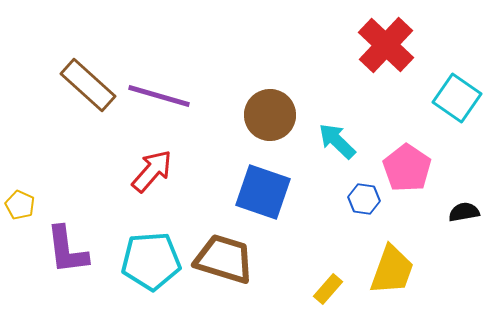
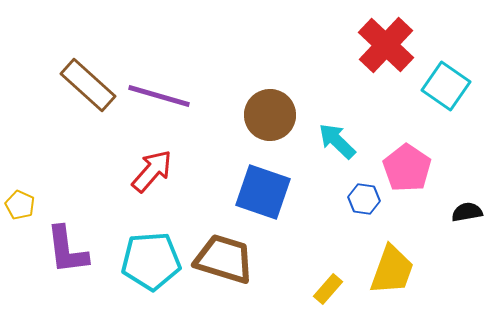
cyan square: moved 11 px left, 12 px up
black semicircle: moved 3 px right
